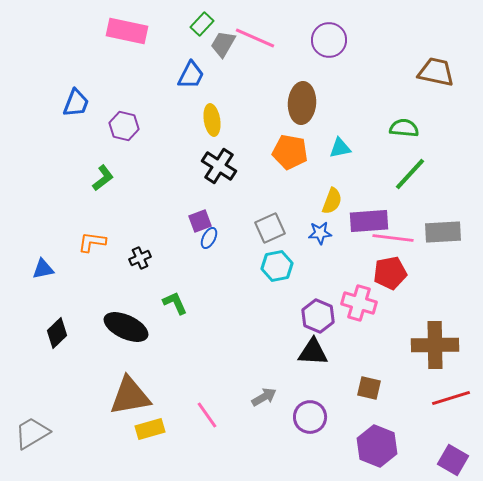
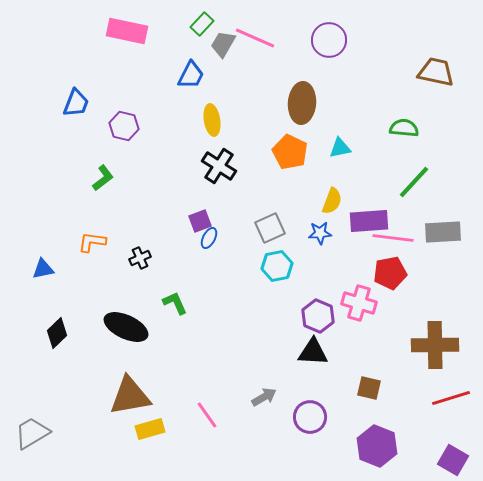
orange pentagon at (290, 152): rotated 16 degrees clockwise
green line at (410, 174): moved 4 px right, 8 px down
